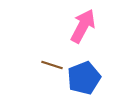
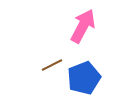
brown line: rotated 45 degrees counterclockwise
